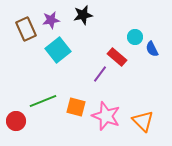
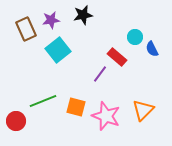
orange triangle: moved 11 px up; rotated 30 degrees clockwise
